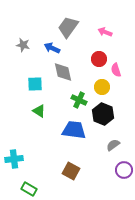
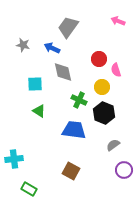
pink arrow: moved 13 px right, 11 px up
black hexagon: moved 1 px right, 1 px up
